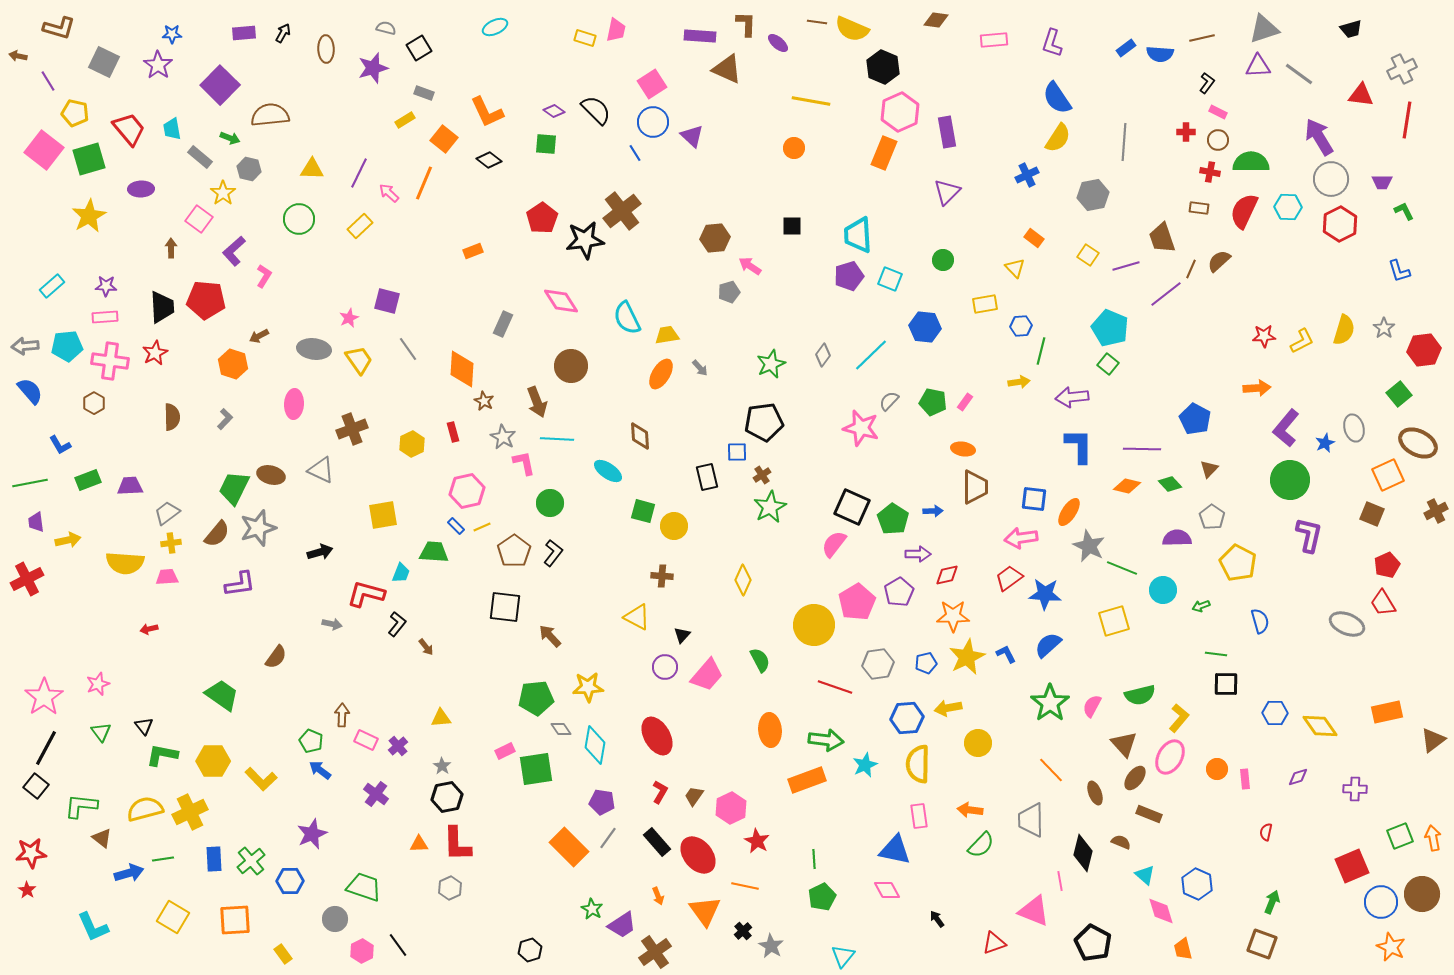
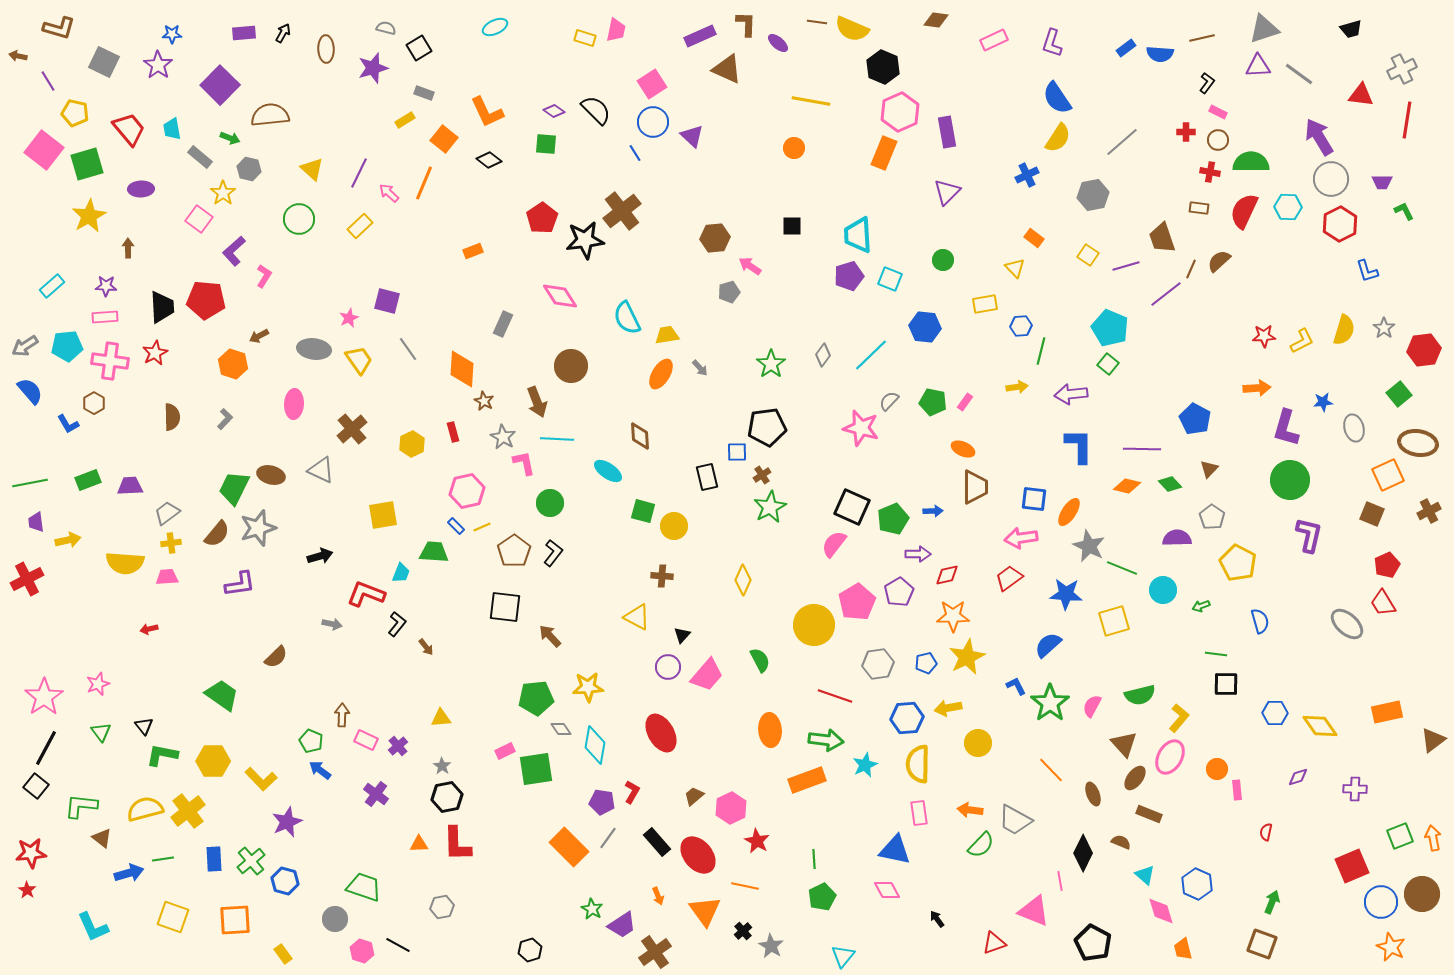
purple rectangle at (700, 36): rotated 28 degrees counterclockwise
pink rectangle at (994, 40): rotated 20 degrees counterclockwise
gray line at (1124, 142): moved 2 px left; rotated 45 degrees clockwise
green square at (89, 159): moved 2 px left, 5 px down
yellow triangle at (312, 169): rotated 40 degrees clockwise
brown arrow at (171, 248): moved 43 px left
blue L-shape at (1399, 271): moved 32 px left
pink diamond at (561, 301): moved 1 px left, 5 px up
gray arrow at (25, 346): rotated 28 degrees counterclockwise
green star at (771, 364): rotated 12 degrees counterclockwise
yellow arrow at (1019, 382): moved 2 px left, 5 px down
purple arrow at (1072, 397): moved 1 px left, 3 px up
black pentagon at (764, 422): moved 3 px right, 5 px down
purple L-shape at (1286, 428): rotated 24 degrees counterclockwise
brown cross at (352, 429): rotated 20 degrees counterclockwise
blue star at (1325, 443): moved 2 px left, 41 px up; rotated 18 degrees clockwise
brown ellipse at (1418, 443): rotated 18 degrees counterclockwise
blue L-shape at (60, 445): moved 8 px right, 21 px up
orange ellipse at (963, 449): rotated 15 degrees clockwise
brown cross at (1436, 511): moved 7 px left
green pentagon at (893, 519): rotated 16 degrees clockwise
black arrow at (320, 552): moved 4 px down
red L-shape at (366, 594): rotated 6 degrees clockwise
blue star at (1045, 594): moved 21 px right
gray ellipse at (1347, 624): rotated 20 degrees clockwise
blue L-shape at (1006, 654): moved 10 px right, 32 px down
brown semicircle at (276, 657): rotated 10 degrees clockwise
purple circle at (665, 667): moved 3 px right
red line at (835, 687): moved 9 px down
red ellipse at (657, 736): moved 4 px right, 3 px up
pink rectangle at (1245, 779): moved 8 px left, 11 px down
red L-shape at (660, 792): moved 28 px left
brown ellipse at (1095, 793): moved 2 px left, 1 px down
brown trapezoid at (694, 796): rotated 15 degrees clockwise
yellow cross at (190, 812): moved 2 px left, 1 px up; rotated 12 degrees counterclockwise
pink rectangle at (919, 816): moved 3 px up
gray trapezoid at (1031, 820): moved 16 px left; rotated 60 degrees counterclockwise
purple star at (312, 834): moved 25 px left, 12 px up
black diamond at (1083, 853): rotated 12 degrees clockwise
blue hexagon at (290, 881): moved 5 px left; rotated 16 degrees clockwise
gray hexagon at (450, 888): moved 8 px left, 19 px down; rotated 15 degrees clockwise
yellow square at (173, 917): rotated 12 degrees counterclockwise
black line at (398, 945): rotated 25 degrees counterclockwise
pink hexagon at (362, 951): rotated 15 degrees counterclockwise
